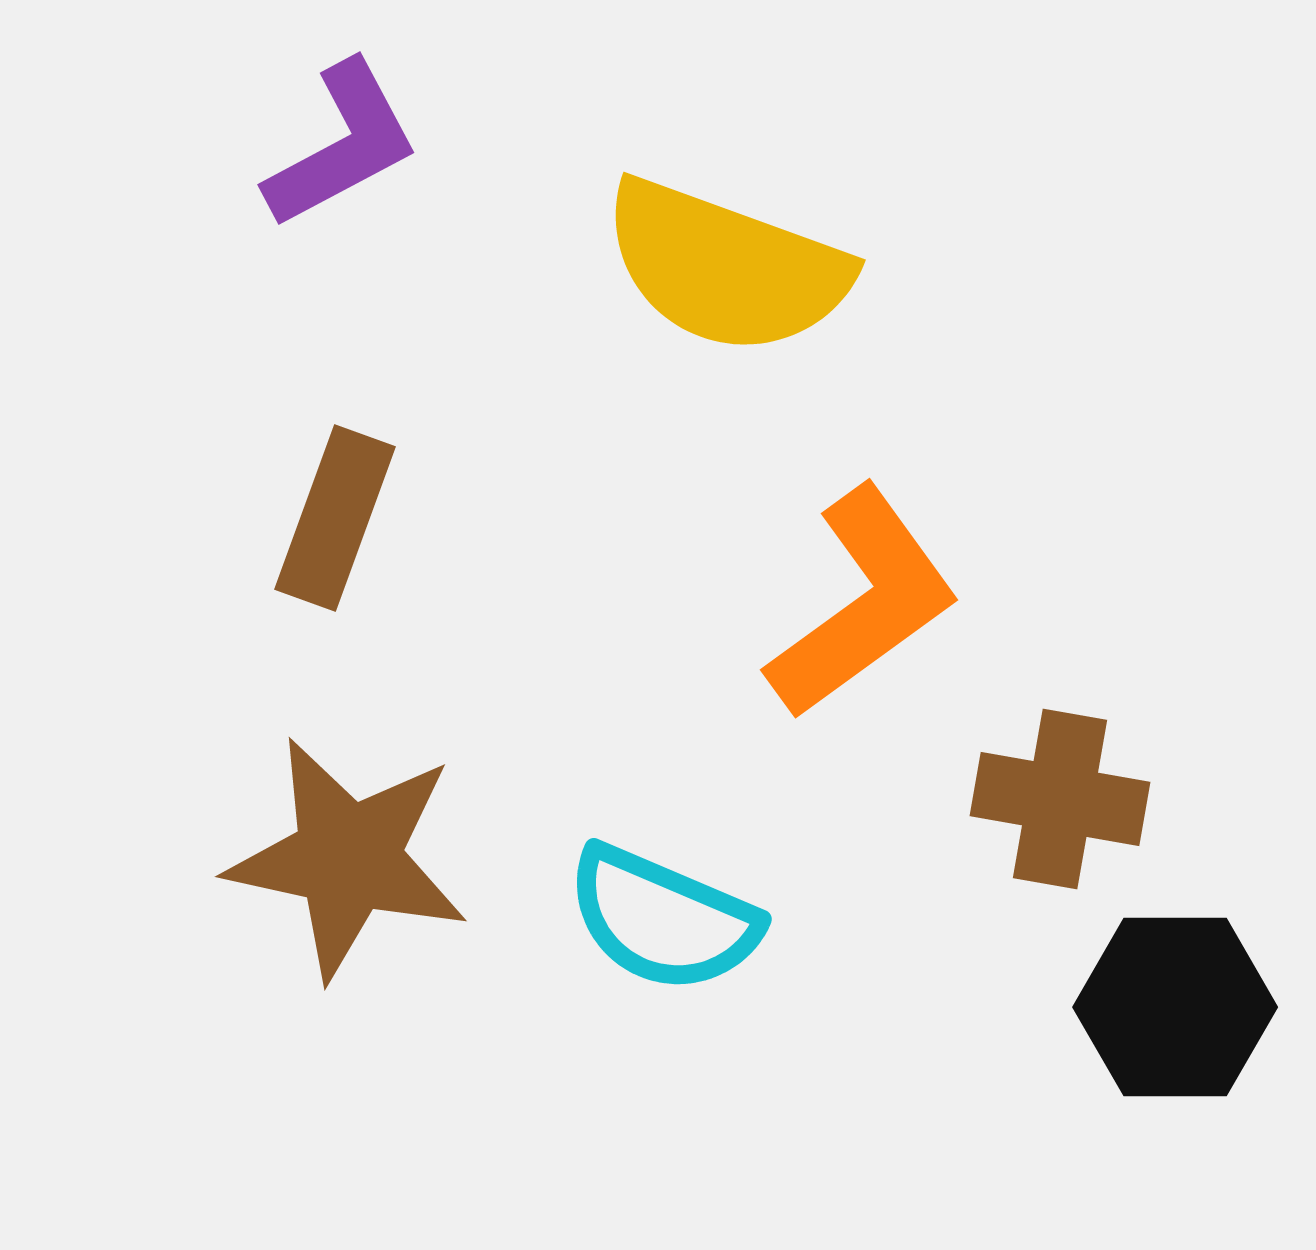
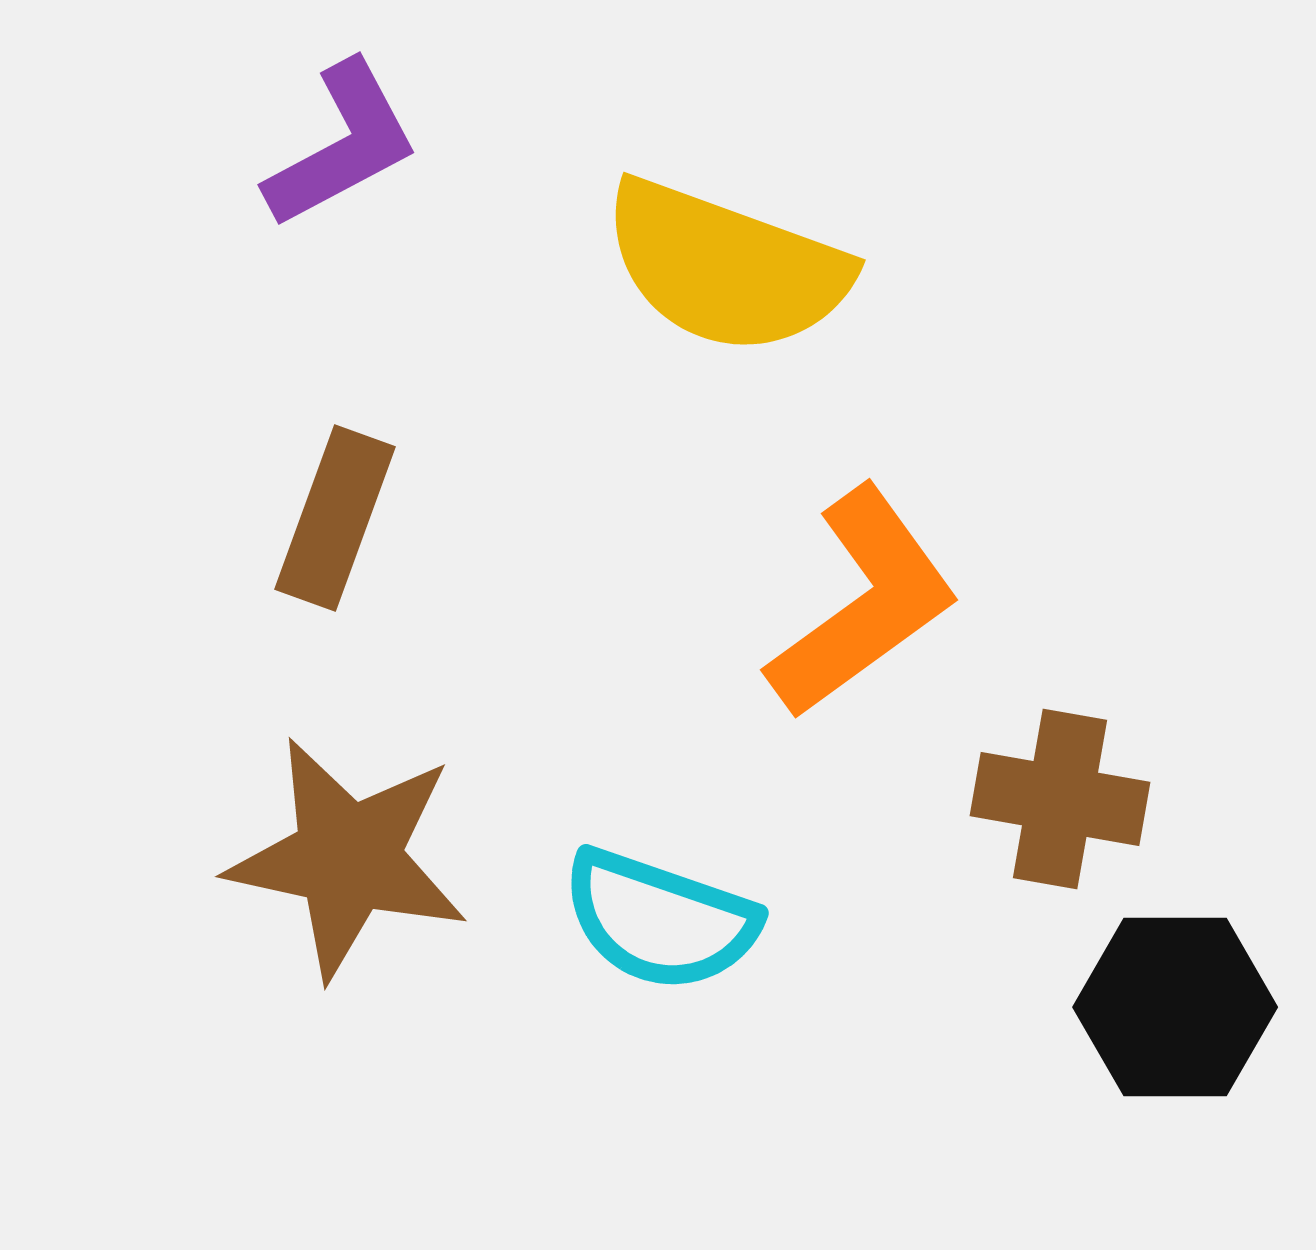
cyan semicircle: moved 3 px left, 1 px down; rotated 4 degrees counterclockwise
